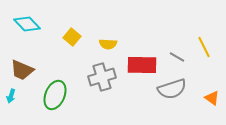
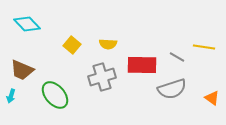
yellow square: moved 8 px down
yellow line: rotated 55 degrees counterclockwise
green ellipse: rotated 64 degrees counterclockwise
